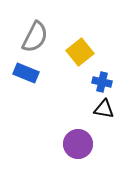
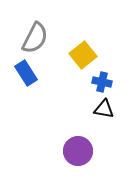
gray semicircle: moved 1 px down
yellow square: moved 3 px right, 3 px down
blue rectangle: rotated 35 degrees clockwise
purple circle: moved 7 px down
